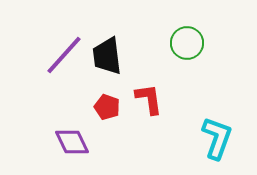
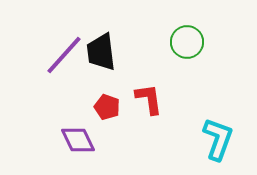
green circle: moved 1 px up
black trapezoid: moved 6 px left, 4 px up
cyan L-shape: moved 1 px right, 1 px down
purple diamond: moved 6 px right, 2 px up
